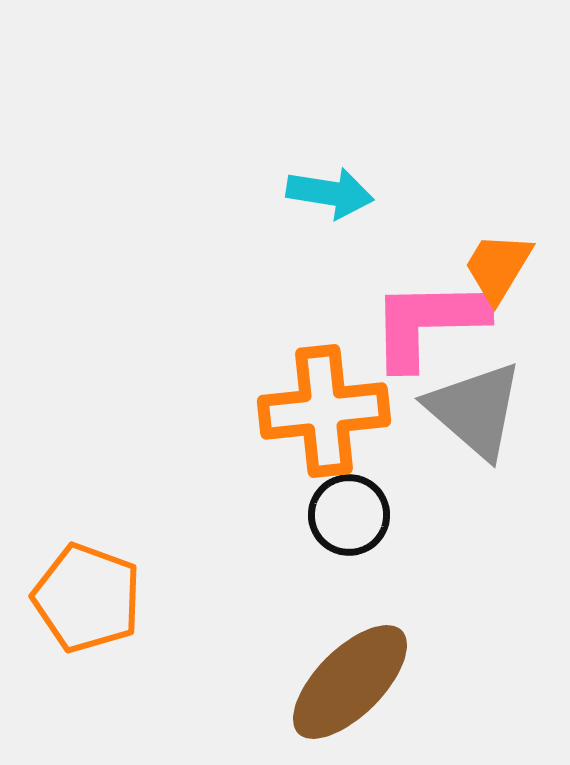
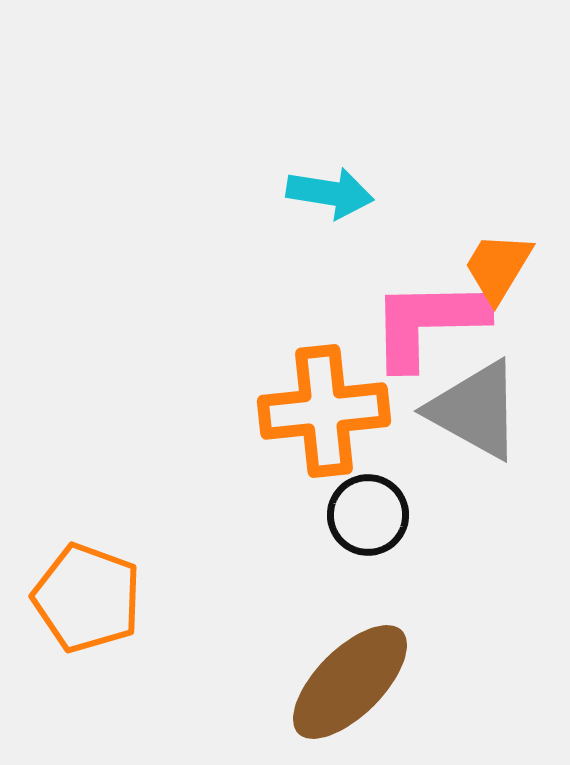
gray triangle: rotated 12 degrees counterclockwise
black circle: moved 19 px right
